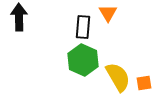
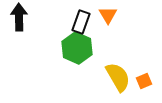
orange triangle: moved 2 px down
black rectangle: moved 2 px left, 5 px up; rotated 15 degrees clockwise
green hexagon: moved 6 px left, 12 px up
orange square: moved 2 px up; rotated 14 degrees counterclockwise
